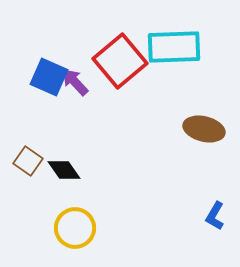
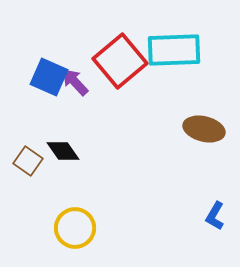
cyan rectangle: moved 3 px down
black diamond: moved 1 px left, 19 px up
